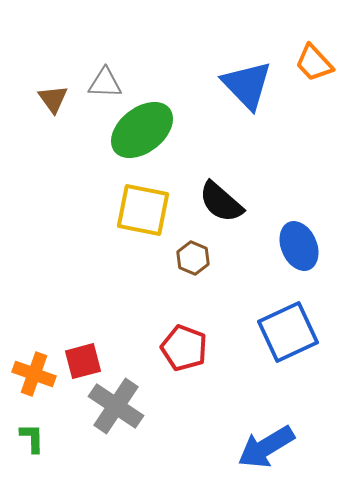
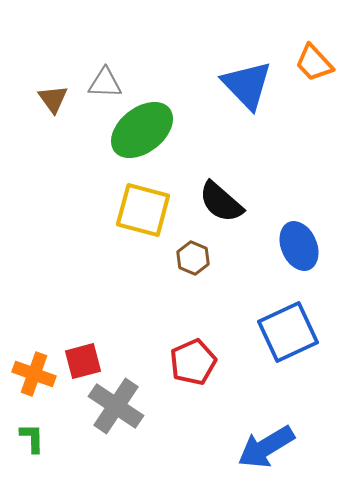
yellow square: rotated 4 degrees clockwise
red pentagon: moved 9 px right, 14 px down; rotated 27 degrees clockwise
